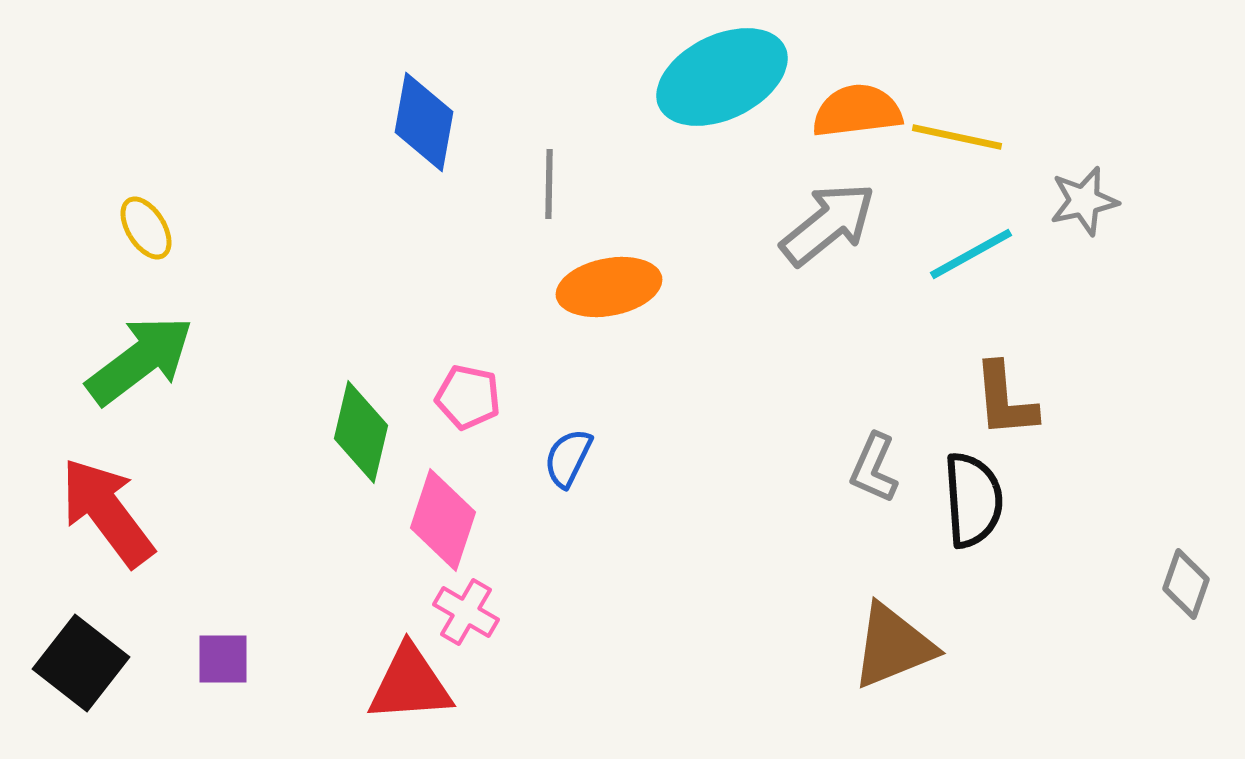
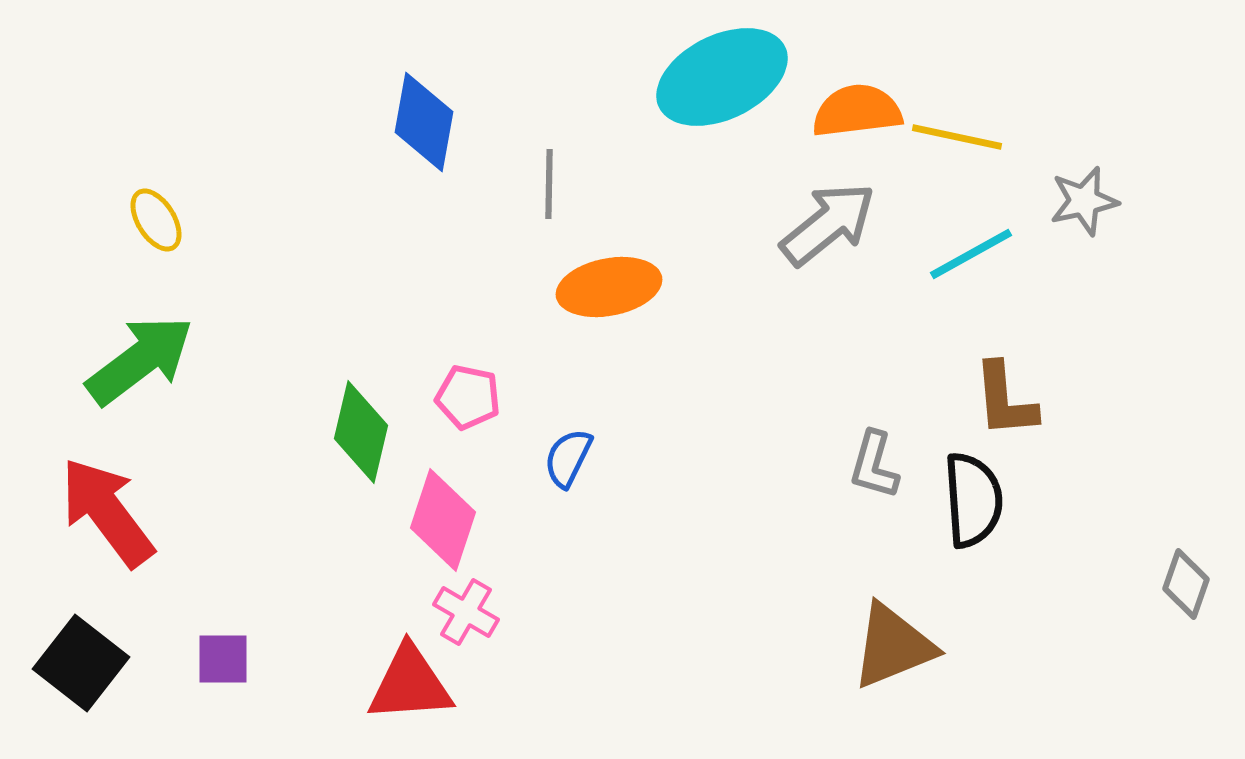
yellow ellipse: moved 10 px right, 8 px up
gray L-shape: moved 3 px up; rotated 8 degrees counterclockwise
